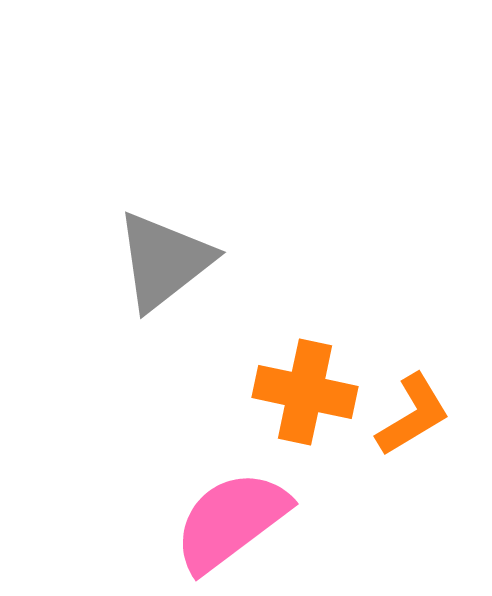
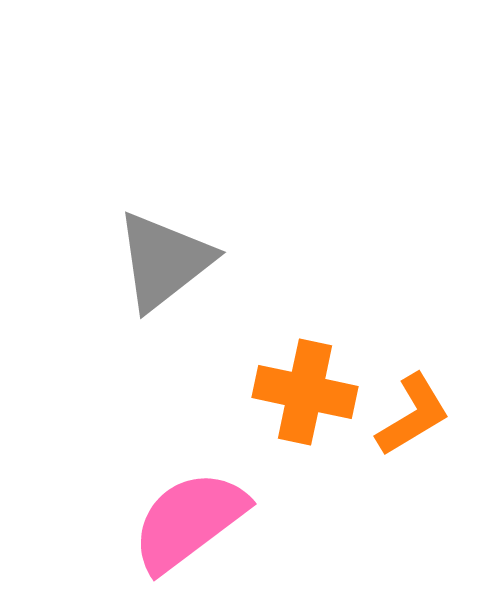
pink semicircle: moved 42 px left
